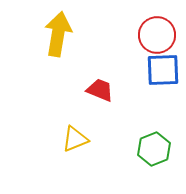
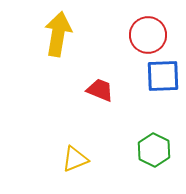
red circle: moved 9 px left
blue square: moved 6 px down
yellow triangle: moved 20 px down
green hexagon: moved 1 px down; rotated 12 degrees counterclockwise
